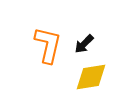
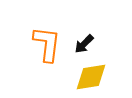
orange L-shape: moved 1 px left, 1 px up; rotated 6 degrees counterclockwise
